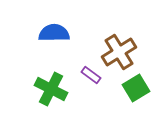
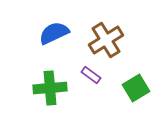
blue semicircle: rotated 24 degrees counterclockwise
brown cross: moved 13 px left, 12 px up
green cross: moved 1 px left, 1 px up; rotated 32 degrees counterclockwise
